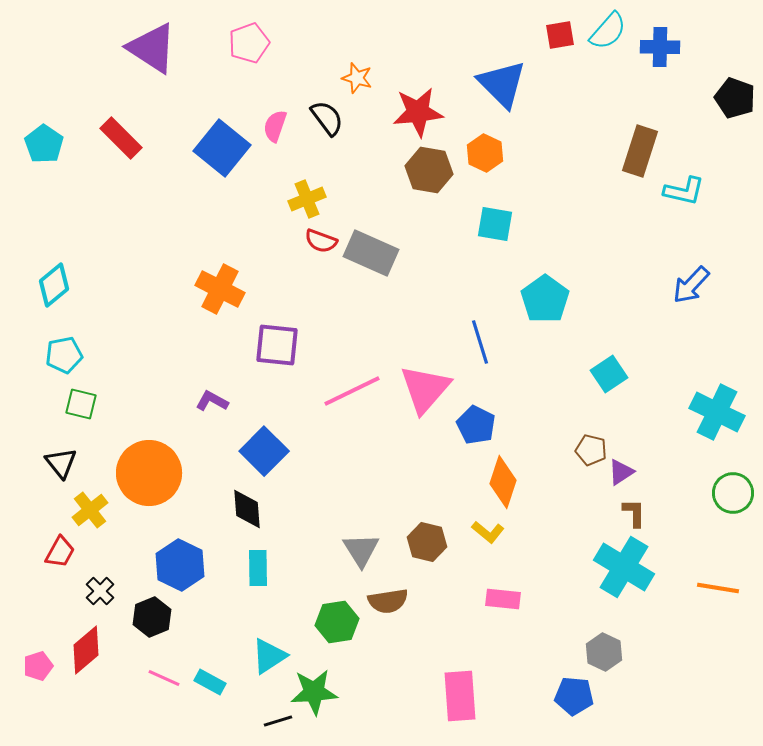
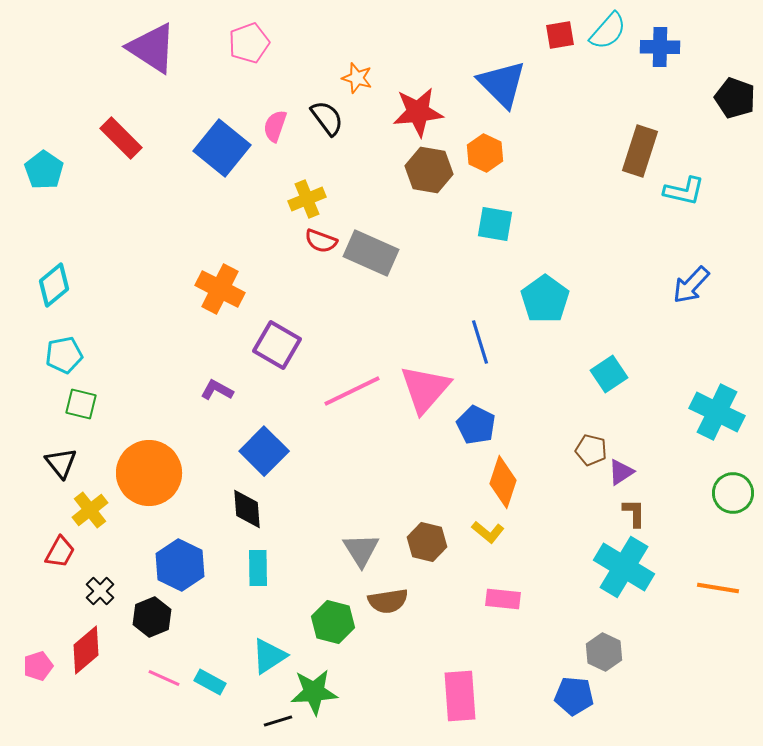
cyan pentagon at (44, 144): moved 26 px down
purple square at (277, 345): rotated 24 degrees clockwise
purple L-shape at (212, 401): moved 5 px right, 11 px up
green hexagon at (337, 622): moved 4 px left; rotated 24 degrees clockwise
